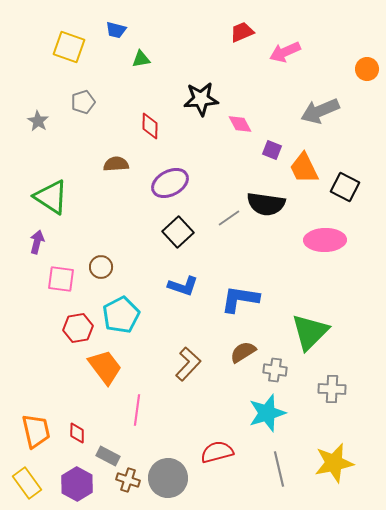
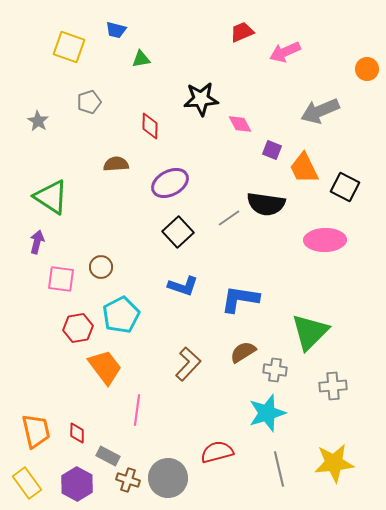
gray pentagon at (83, 102): moved 6 px right
gray cross at (332, 389): moved 1 px right, 3 px up; rotated 8 degrees counterclockwise
yellow star at (334, 463): rotated 6 degrees clockwise
